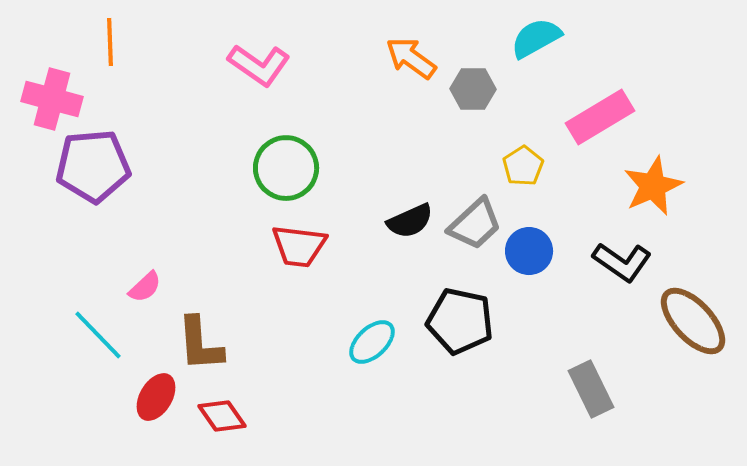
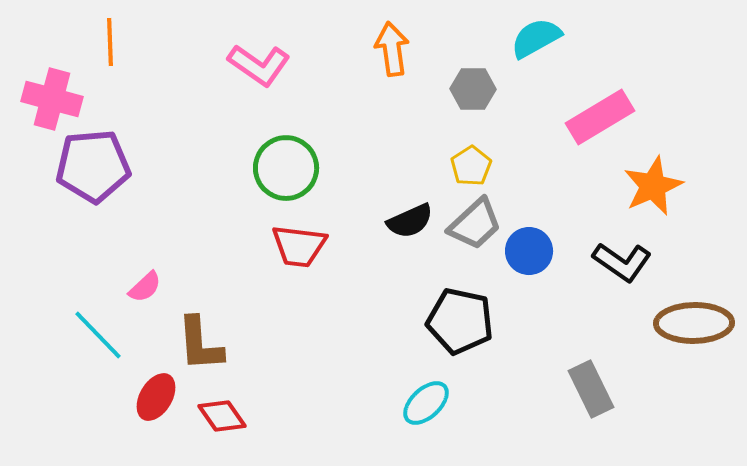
orange arrow: moved 19 px left, 9 px up; rotated 46 degrees clockwise
yellow pentagon: moved 52 px left
brown ellipse: moved 1 px right, 2 px down; rotated 48 degrees counterclockwise
cyan ellipse: moved 54 px right, 61 px down
